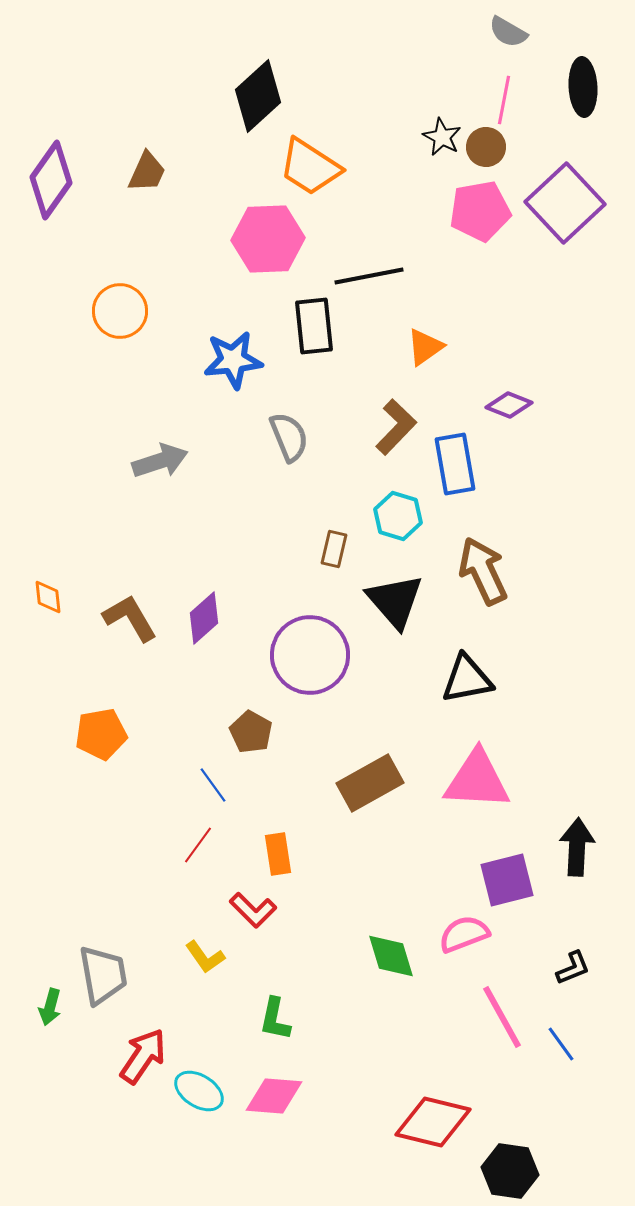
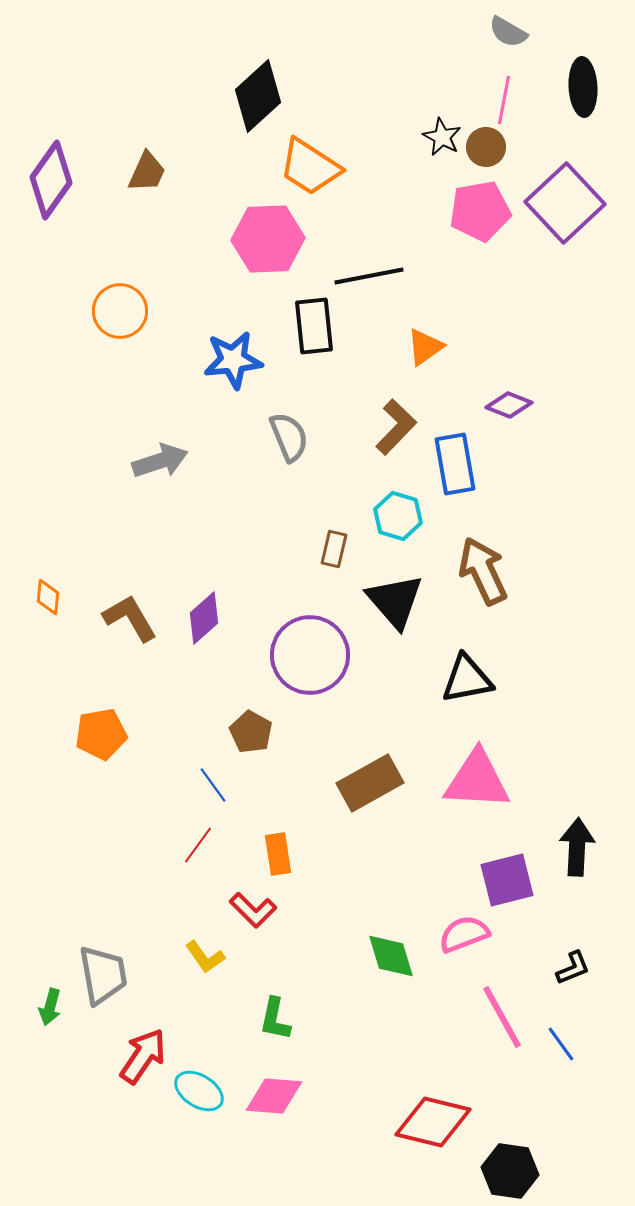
orange diamond at (48, 597): rotated 12 degrees clockwise
